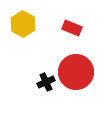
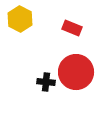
yellow hexagon: moved 3 px left, 5 px up
black cross: rotated 30 degrees clockwise
